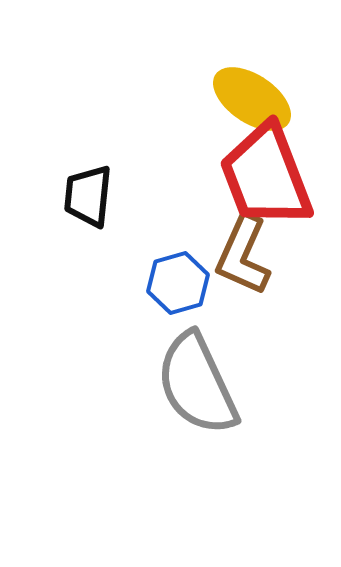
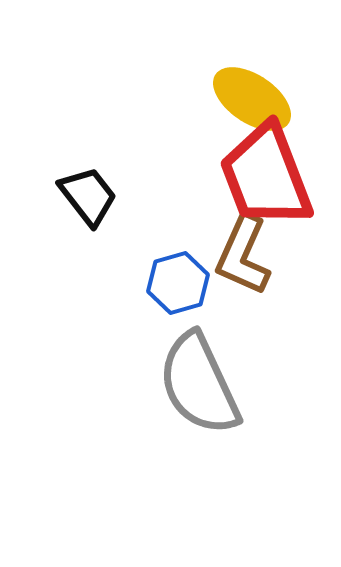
black trapezoid: rotated 136 degrees clockwise
gray semicircle: moved 2 px right
